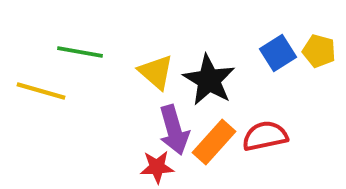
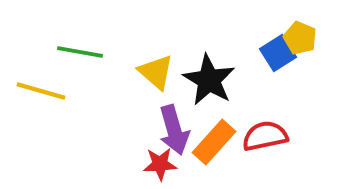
yellow pentagon: moved 19 px left, 13 px up; rotated 8 degrees clockwise
red star: moved 3 px right, 3 px up
